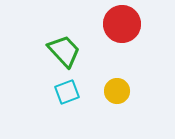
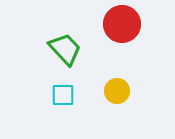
green trapezoid: moved 1 px right, 2 px up
cyan square: moved 4 px left, 3 px down; rotated 20 degrees clockwise
